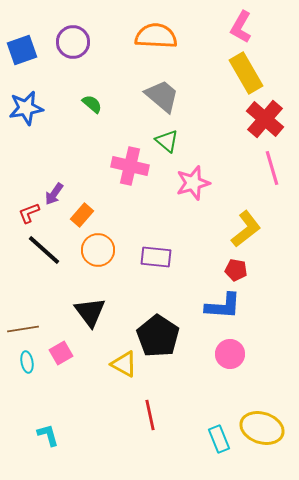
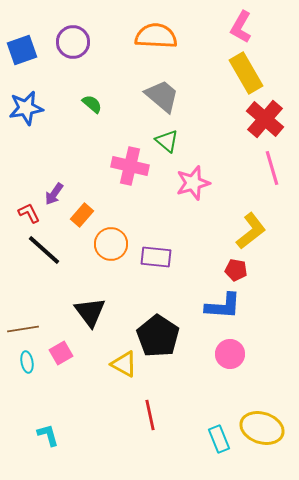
red L-shape: rotated 85 degrees clockwise
yellow L-shape: moved 5 px right, 2 px down
orange circle: moved 13 px right, 6 px up
